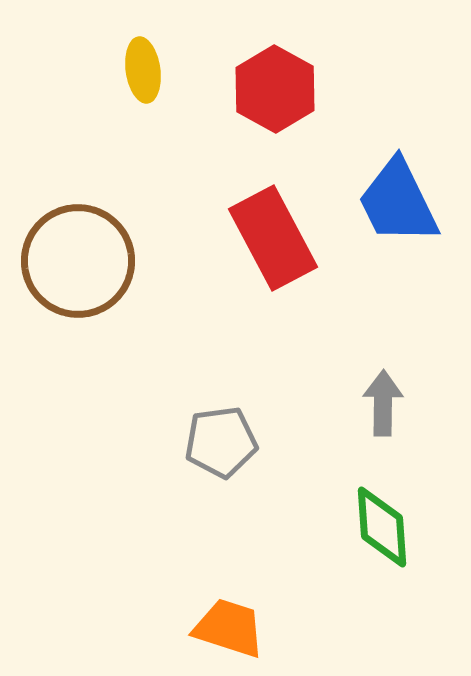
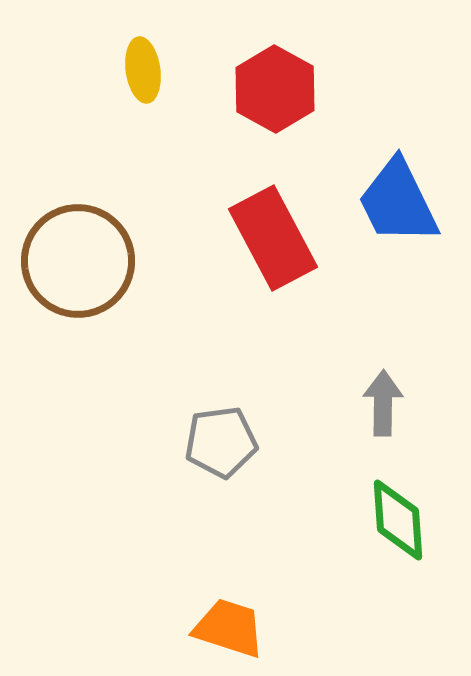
green diamond: moved 16 px right, 7 px up
